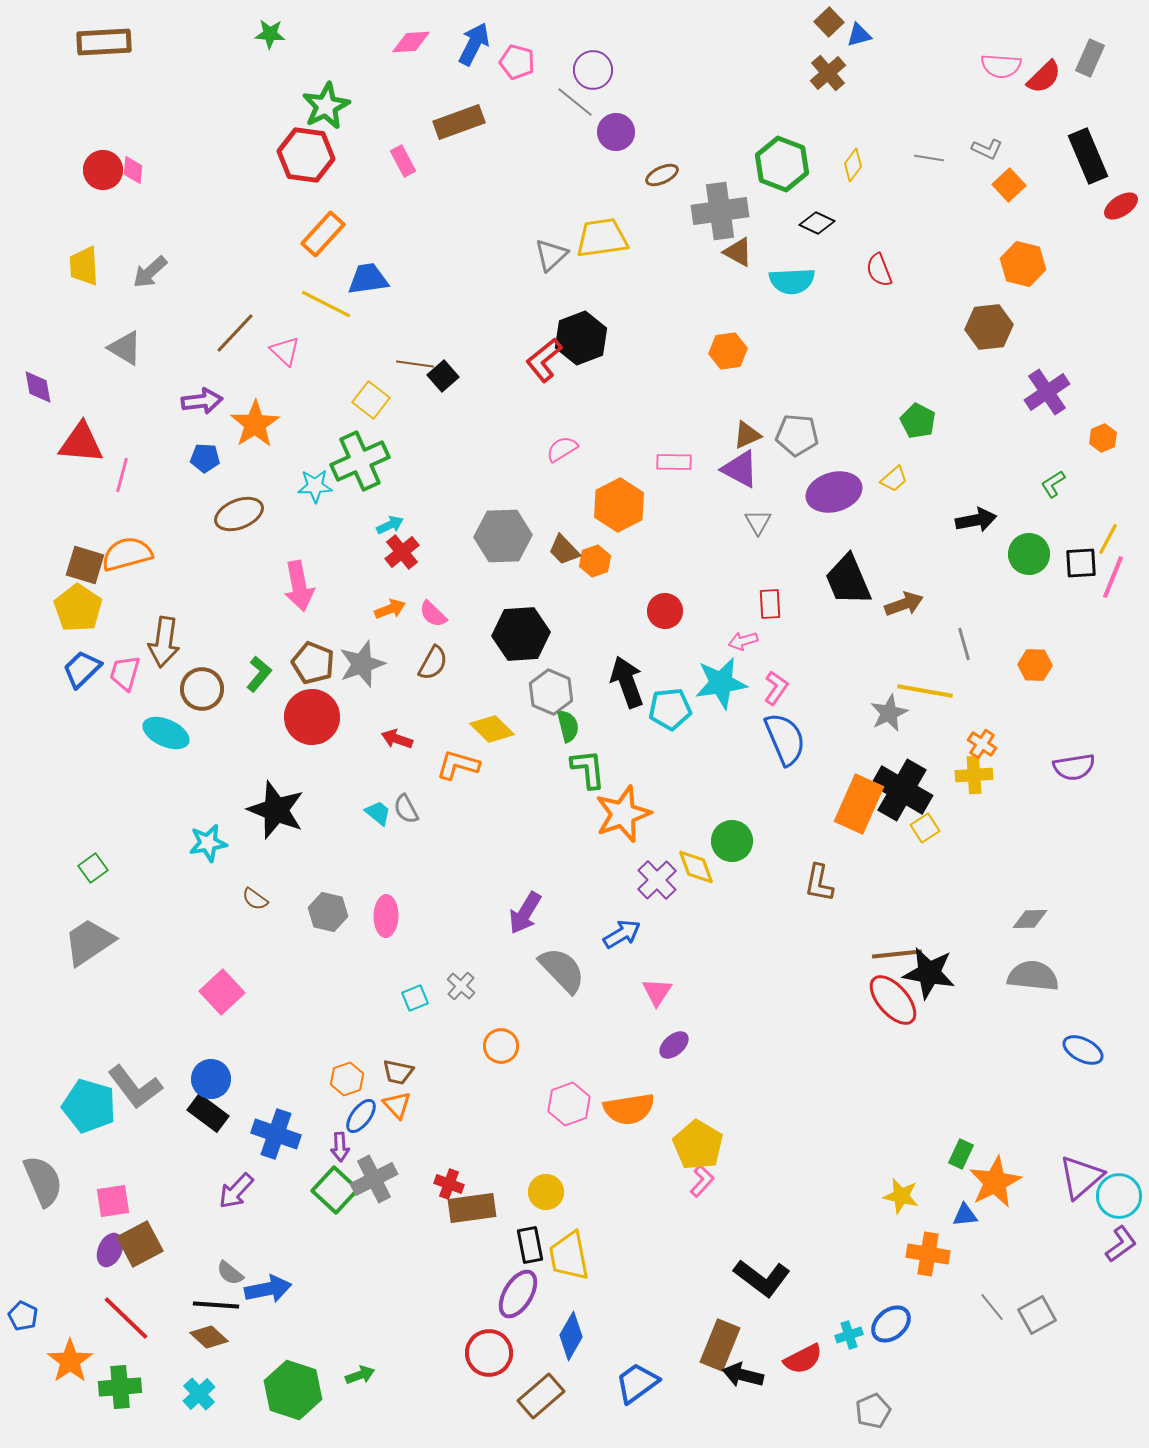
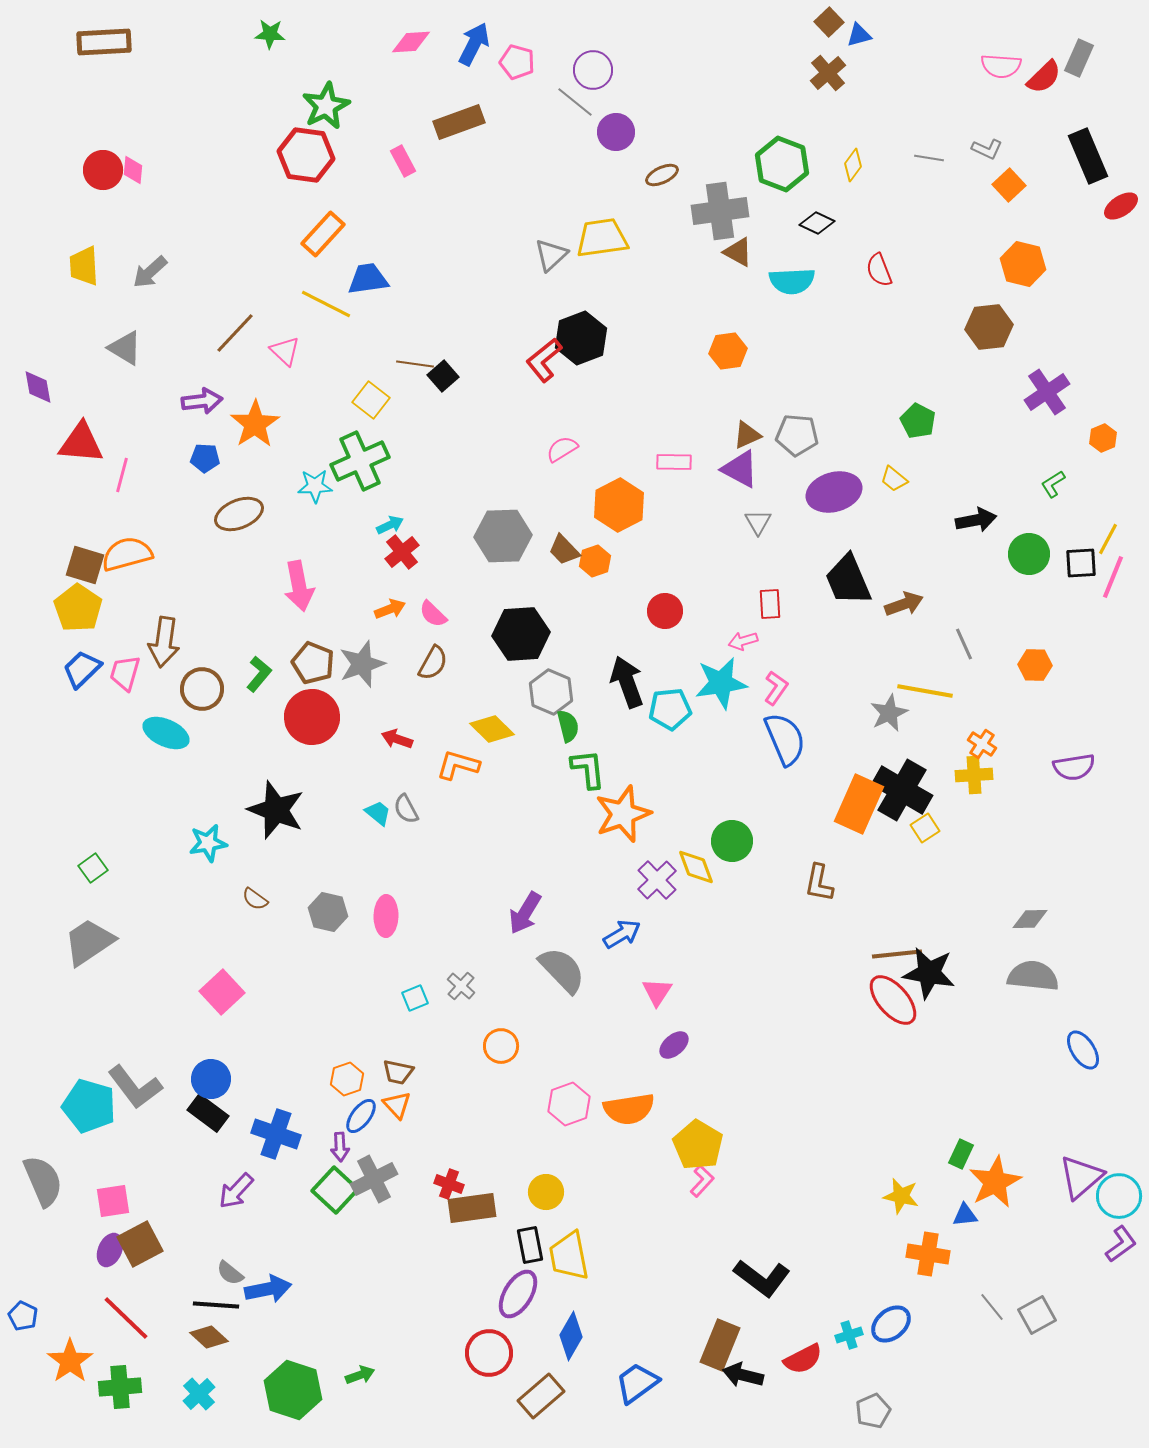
gray rectangle at (1090, 58): moved 11 px left
yellow trapezoid at (894, 479): rotated 80 degrees clockwise
gray line at (964, 644): rotated 8 degrees counterclockwise
blue ellipse at (1083, 1050): rotated 30 degrees clockwise
